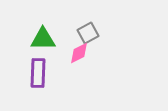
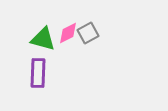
green triangle: rotated 16 degrees clockwise
pink diamond: moved 11 px left, 20 px up
